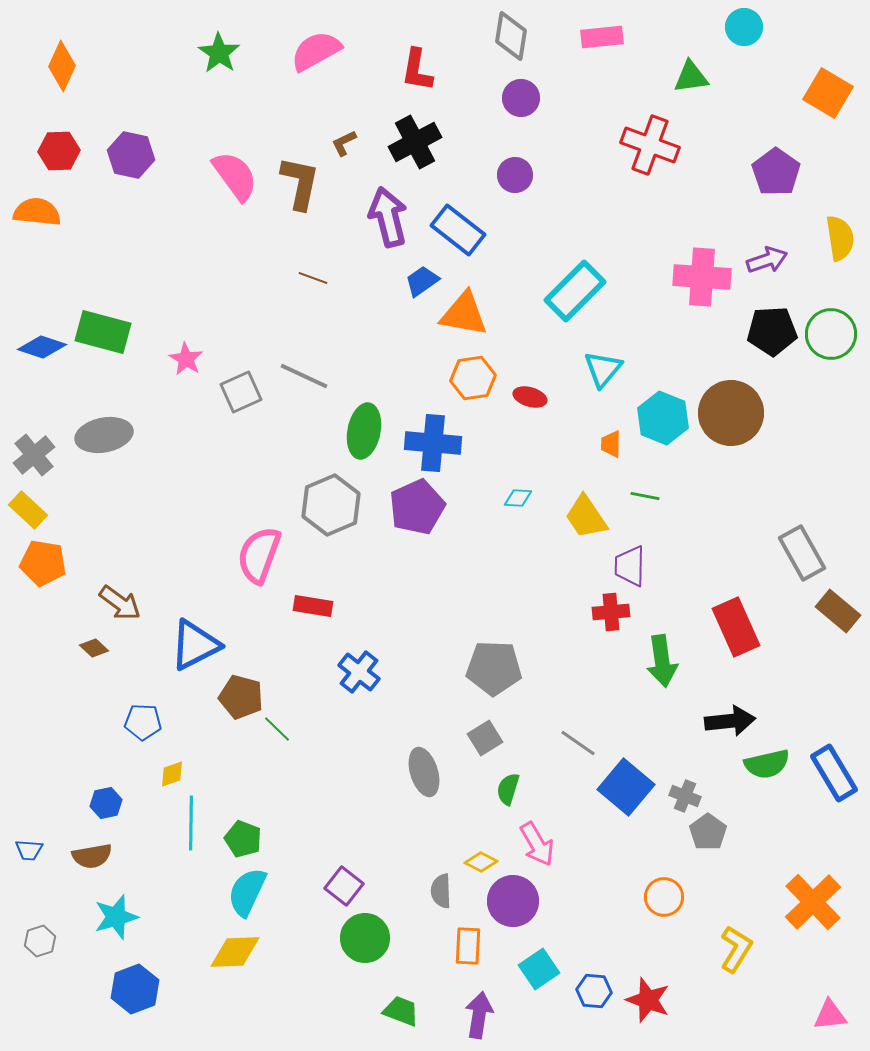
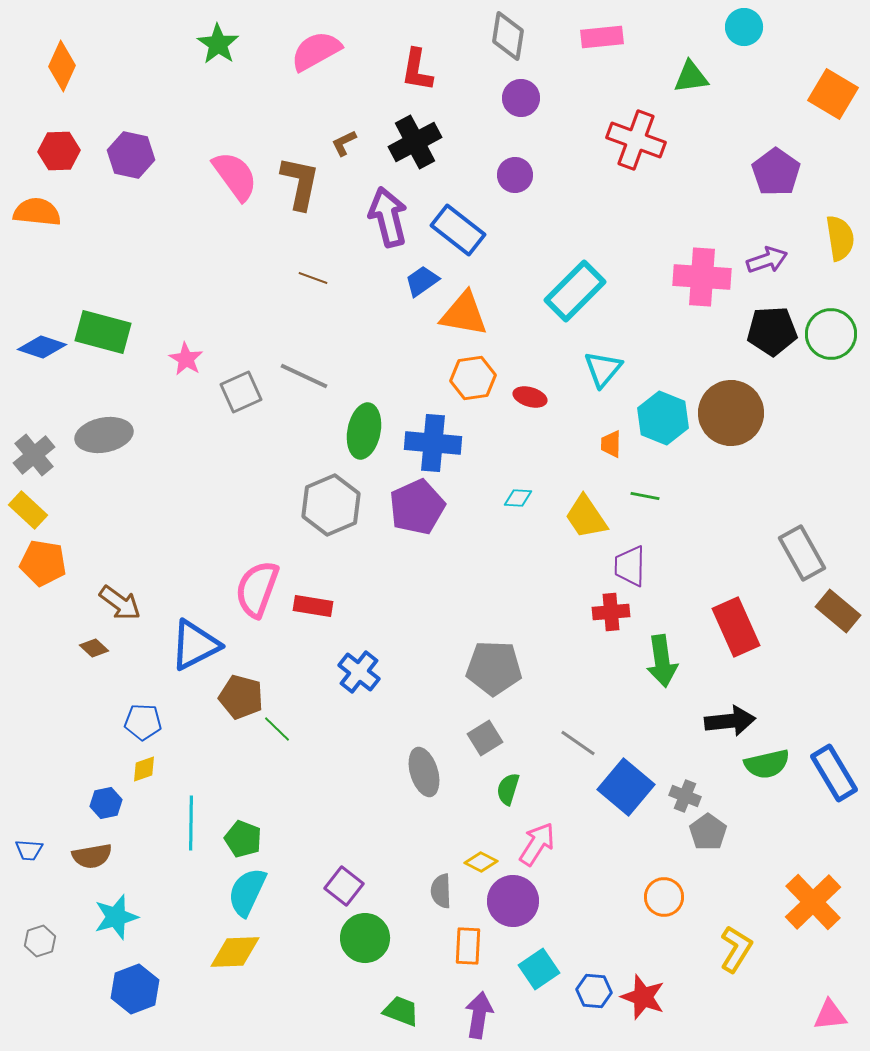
gray diamond at (511, 36): moved 3 px left
green star at (219, 53): moved 1 px left, 9 px up
orange square at (828, 93): moved 5 px right, 1 px down
red cross at (650, 145): moved 14 px left, 5 px up
pink semicircle at (259, 555): moved 2 px left, 34 px down
yellow diamond at (172, 774): moved 28 px left, 5 px up
pink arrow at (537, 844): rotated 117 degrees counterclockwise
red star at (648, 1000): moved 5 px left, 3 px up
